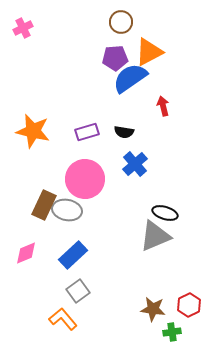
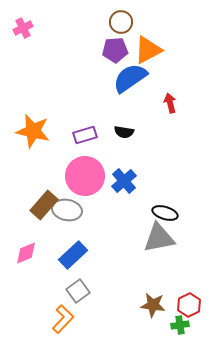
orange triangle: moved 1 px left, 2 px up
purple pentagon: moved 8 px up
red arrow: moved 7 px right, 3 px up
purple rectangle: moved 2 px left, 3 px down
blue cross: moved 11 px left, 17 px down
pink circle: moved 3 px up
brown rectangle: rotated 16 degrees clockwise
gray triangle: moved 4 px right, 2 px down; rotated 12 degrees clockwise
brown star: moved 4 px up
orange L-shape: rotated 84 degrees clockwise
green cross: moved 8 px right, 7 px up
